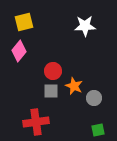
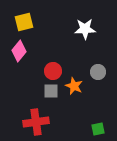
white star: moved 3 px down
gray circle: moved 4 px right, 26 px up
green square: moved 1 px up
